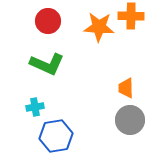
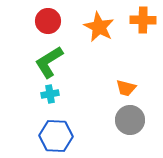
orange cross: moved 12 px right, 4 px down
orange star: rotated 24 degrees clockwise
green L-shape: moved 2 px right, 2 px up; rotated 124 degrees clockwise
orange trapezoid: rotated 75 degrees counterclockwise
cyan cross: moved 15 px right, 13 px up
blue hexagon: rotated 12 degrees clockwise
